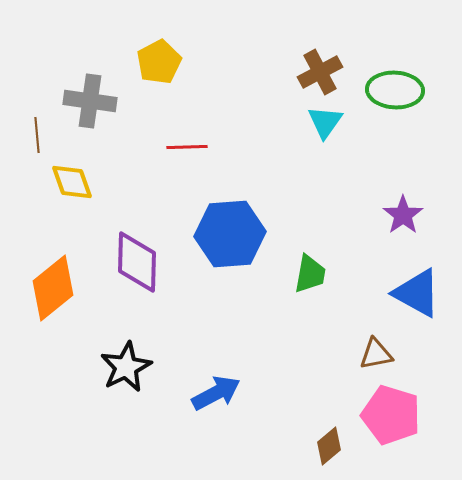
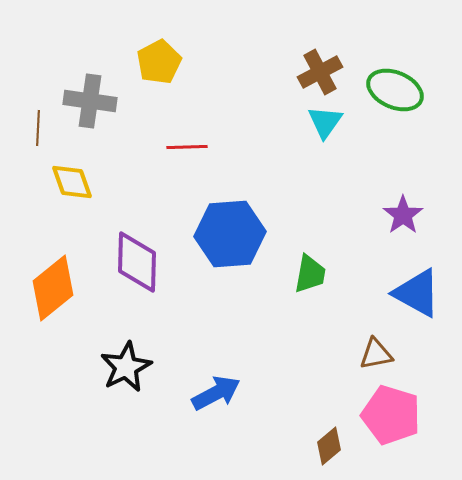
green ellipse: rotated 20 degrees clockwise
brown line: moved 1 px right, 7 px up; rotated 8 degrees clockwise
